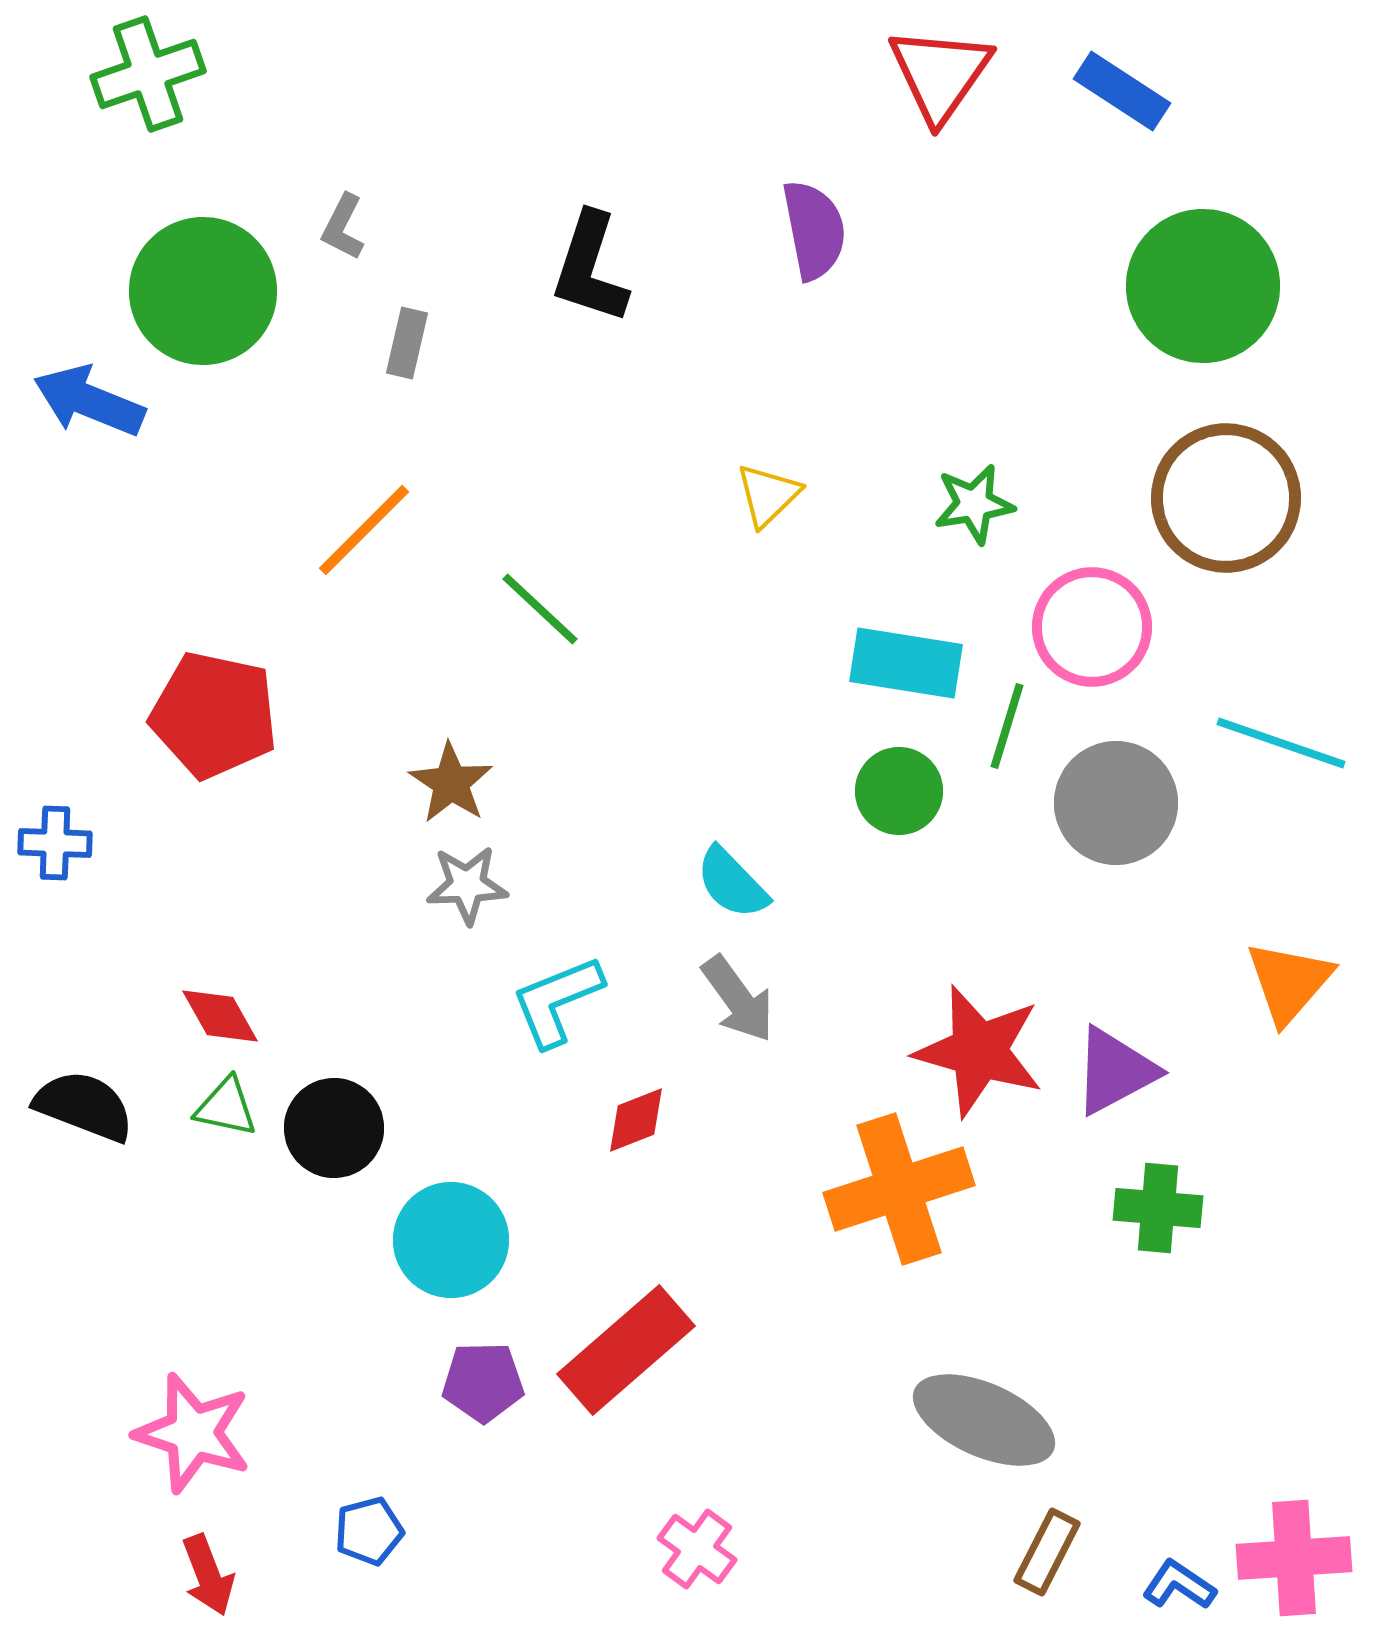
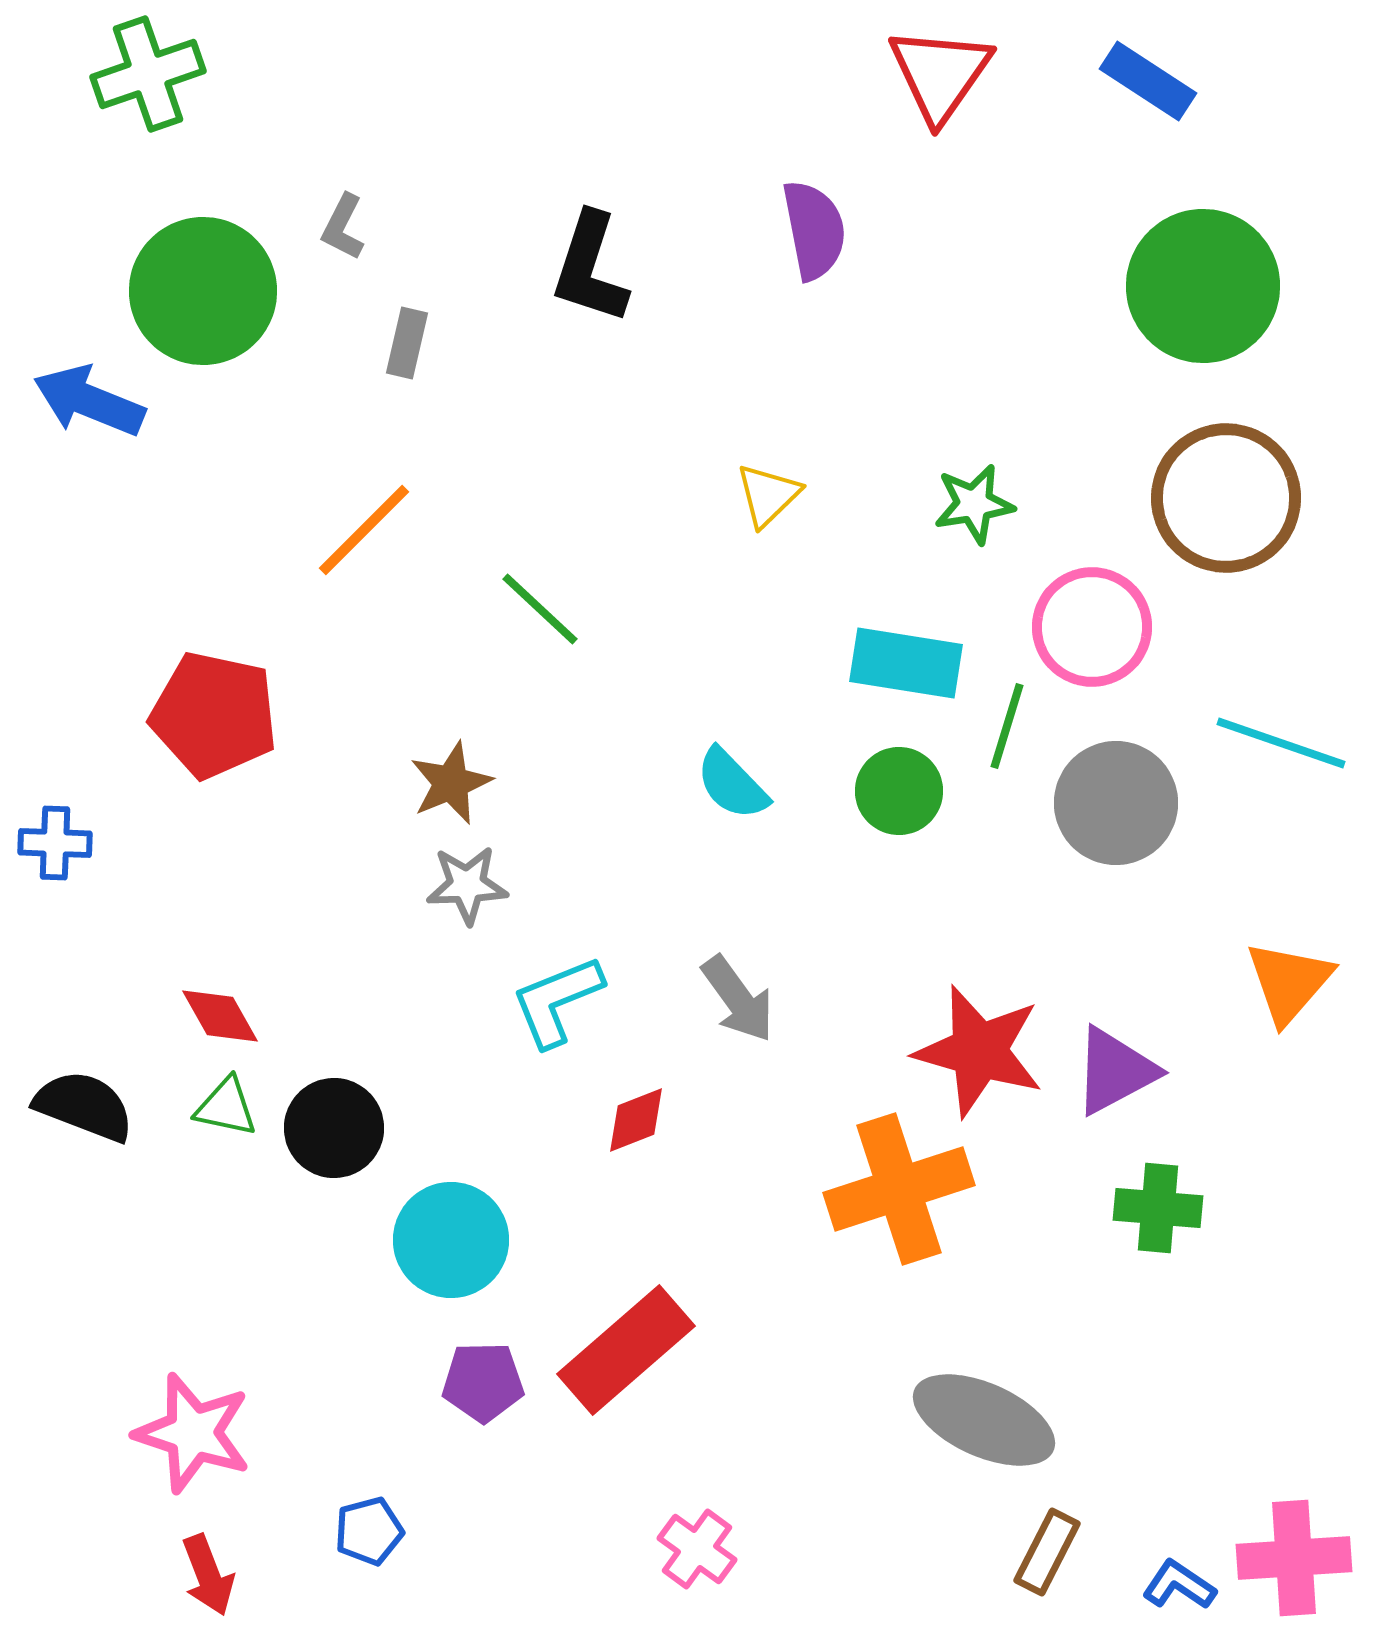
blue rectangle at (1122, 91): moved 26 px right, 10 px up
brown star at (451, 783): rotated 16 degrees clockwise
cyan semicircle at (732, 883): moved 99 px up
